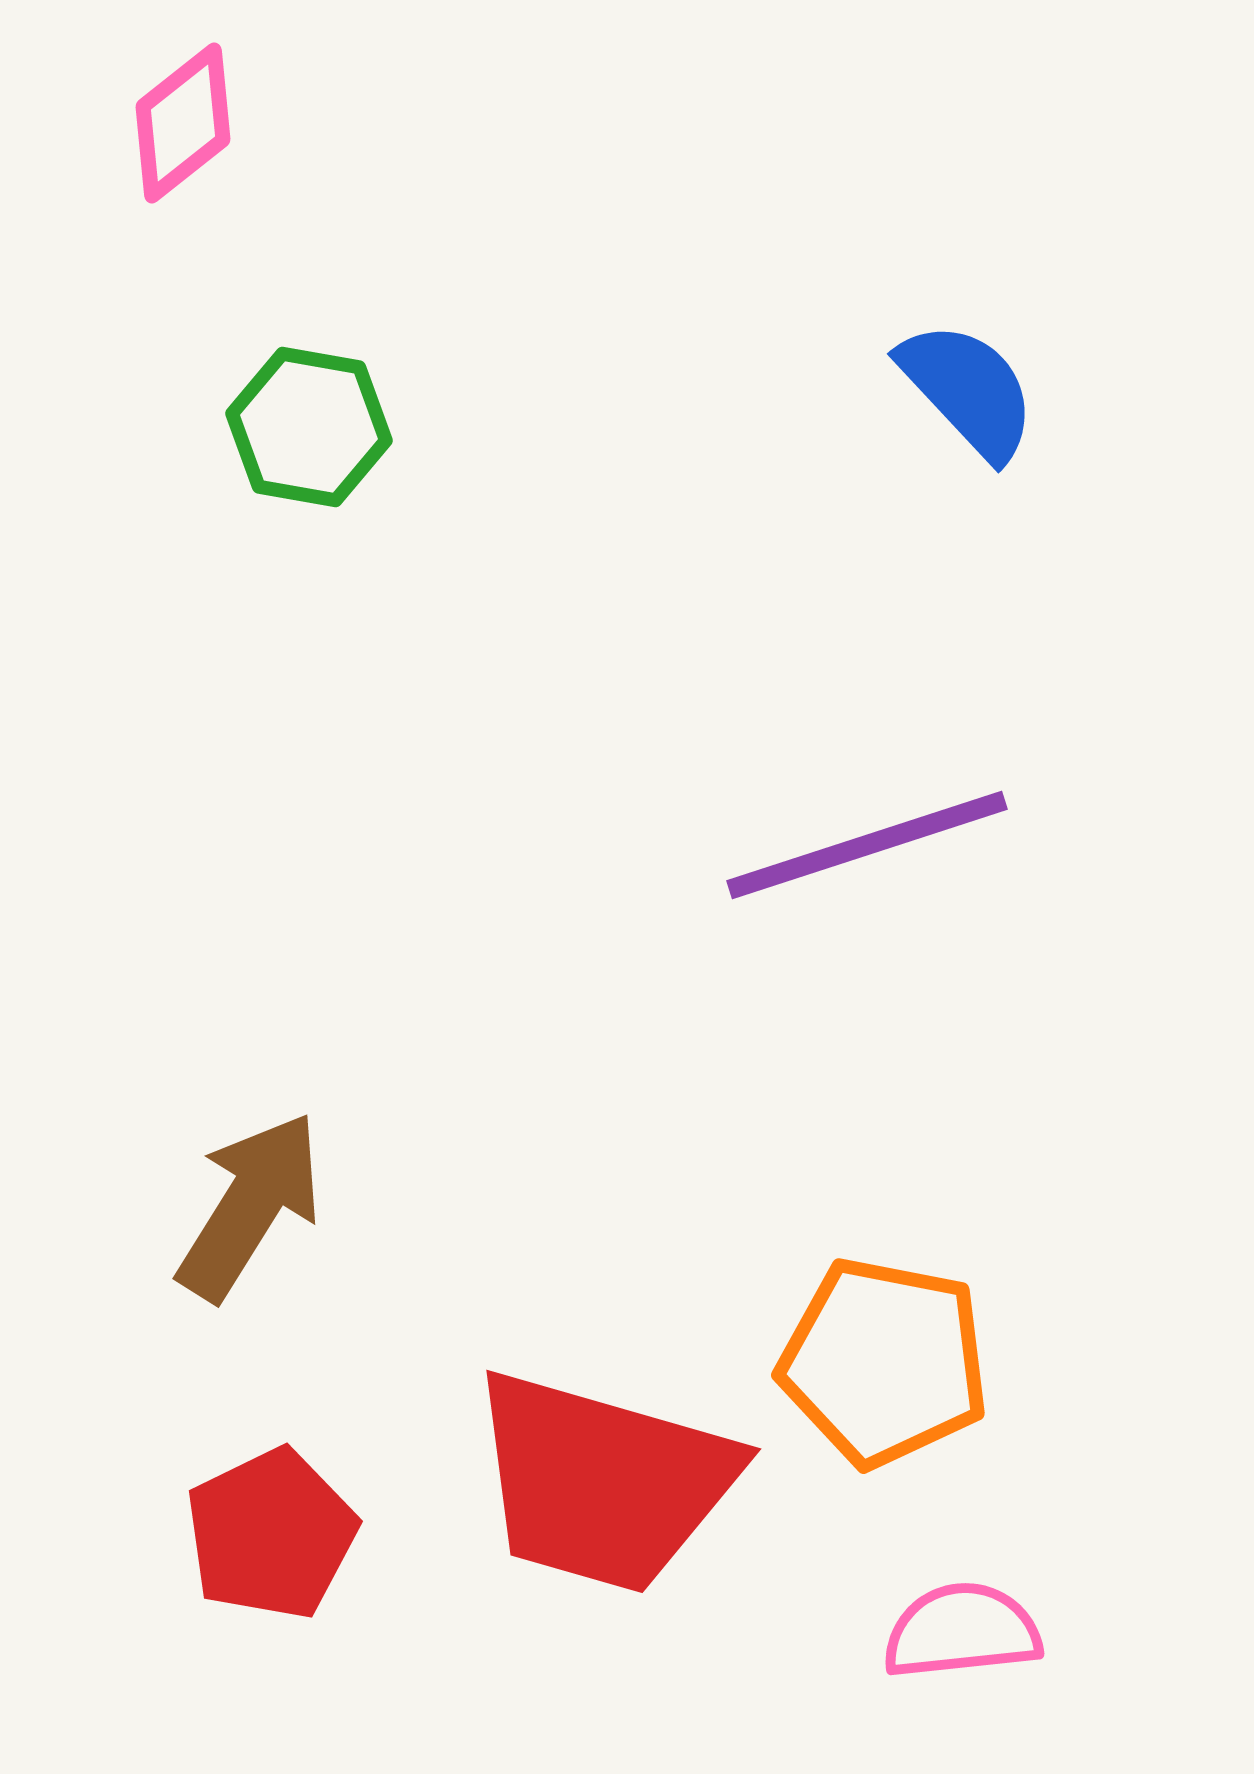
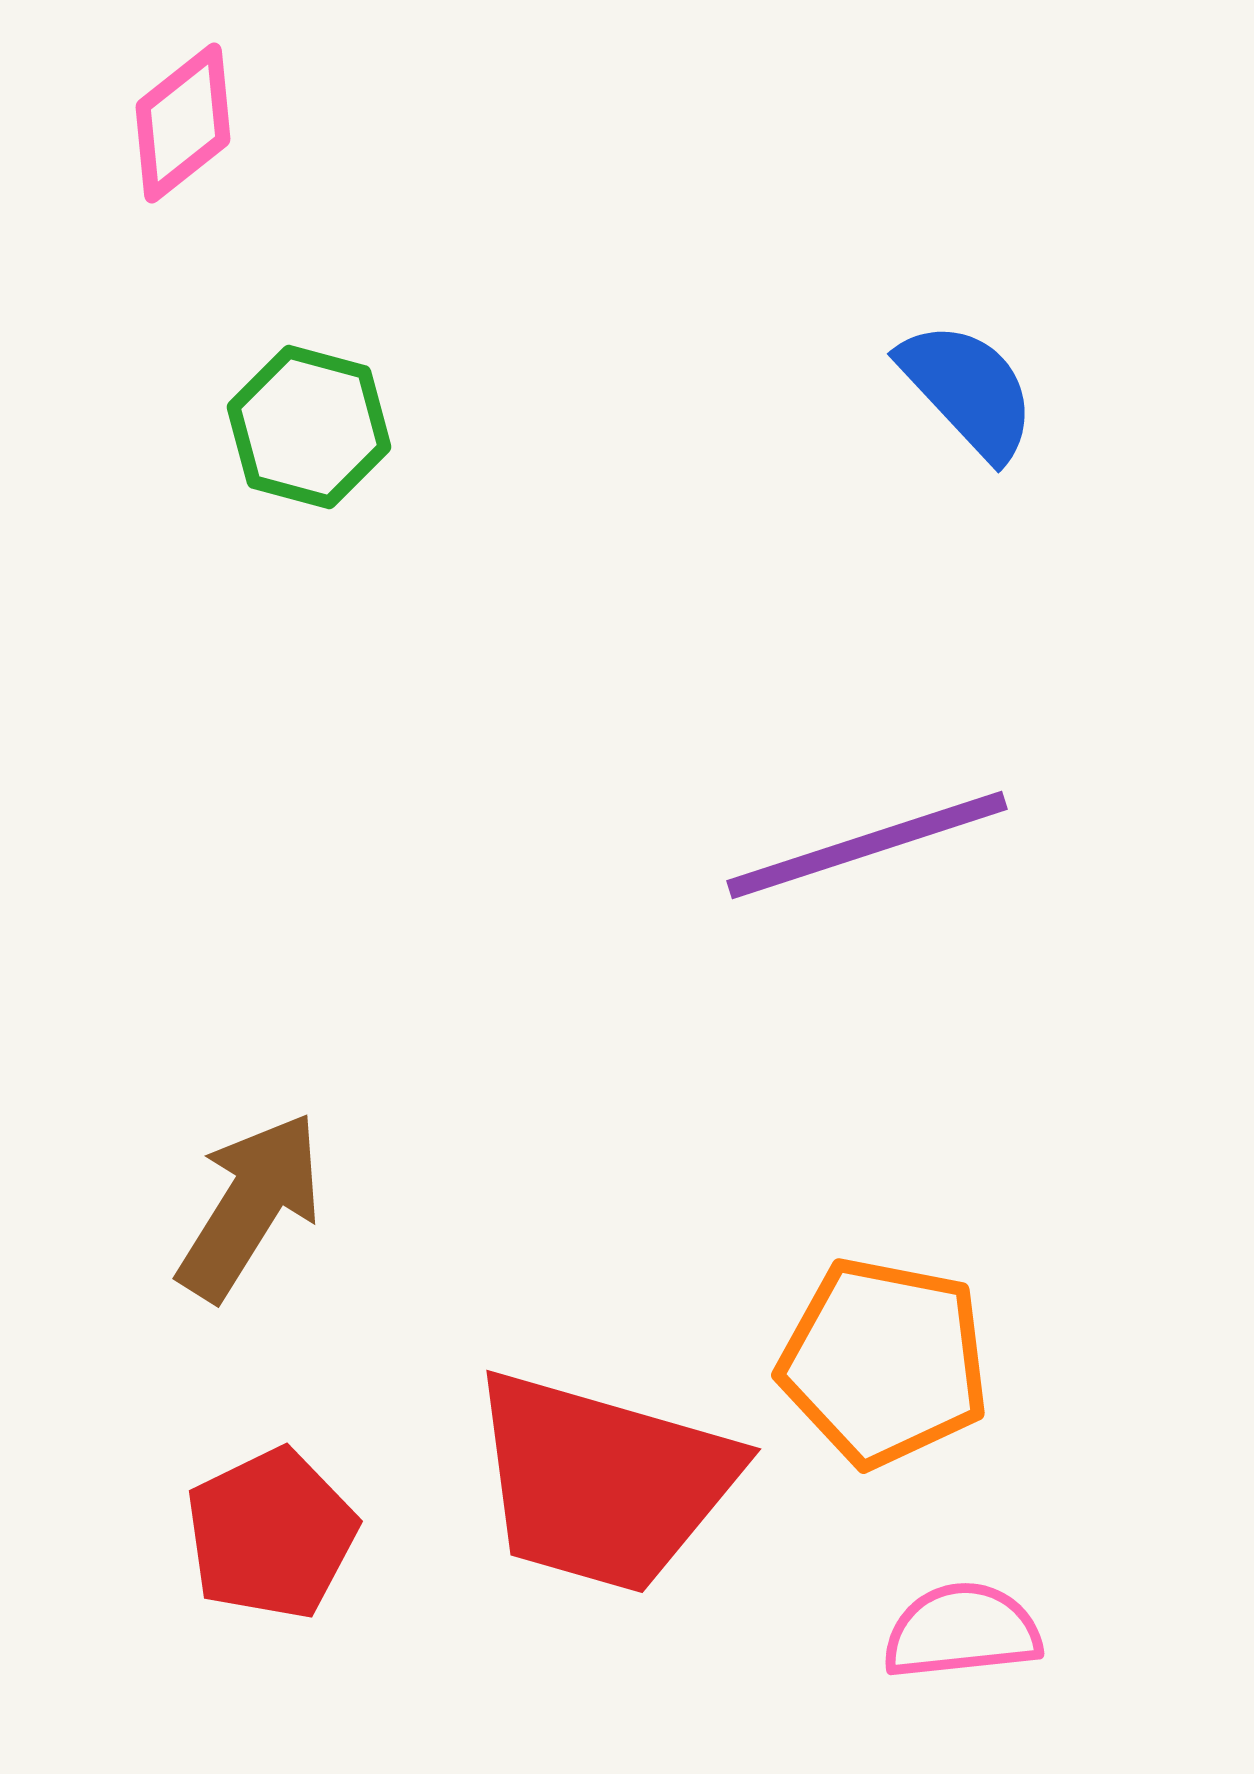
green hexagon: rotated 5 degrees clockwise
